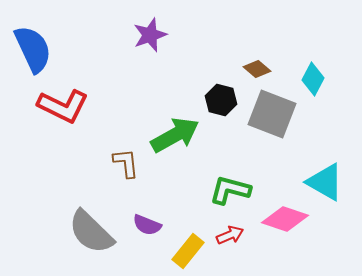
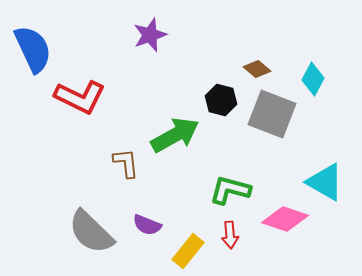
red L-shape: moved 17 px right, 9 px up
red arrow: rotated 108 degrees clockwise
